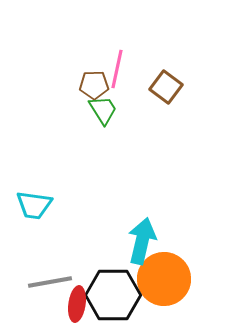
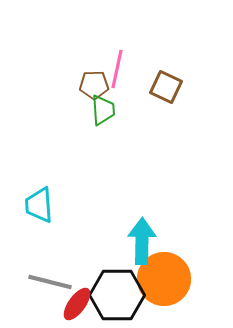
brown square: rotated 12 degrees counterclockwise
green trapezoid: rotated 28 degrees clockwise
cyan trapezoid: moved 5 px right; rotated 78 degrees clockwise
cyan arrow: rotated 12 degrees counterclockwise
gray line: rotated 24 degrees clockwise
black hexagon: moved 4 px right
red ellipse: rotated 28 degrees clockwise
